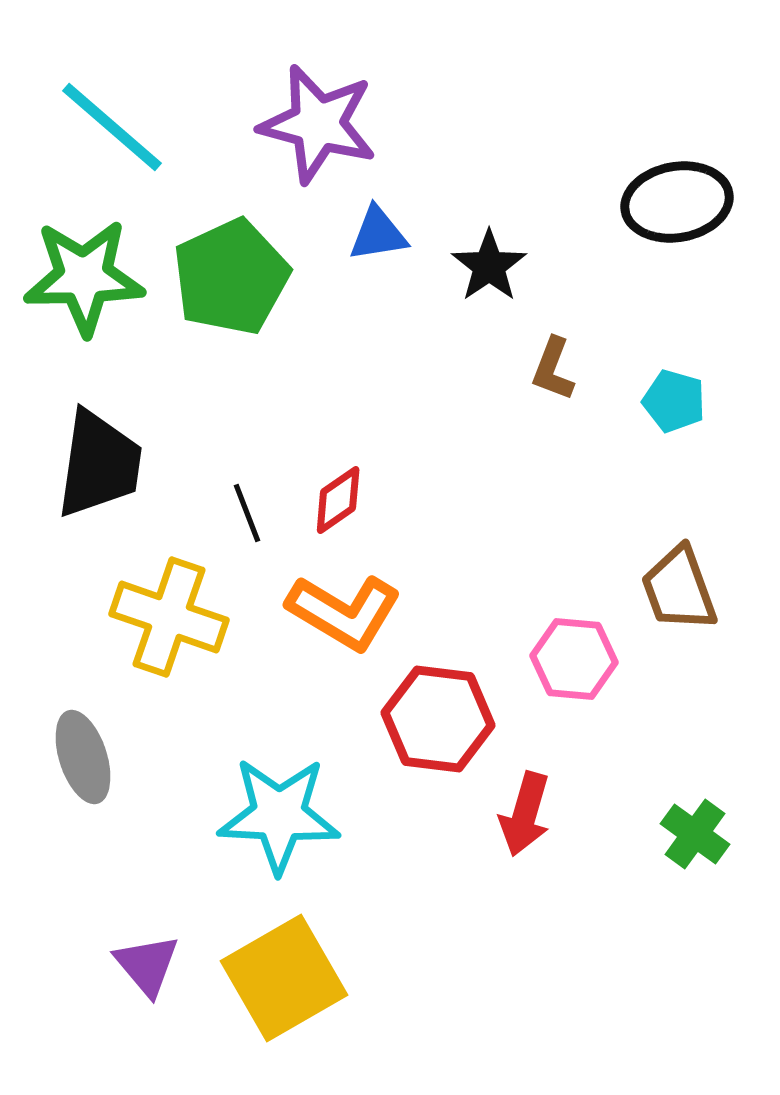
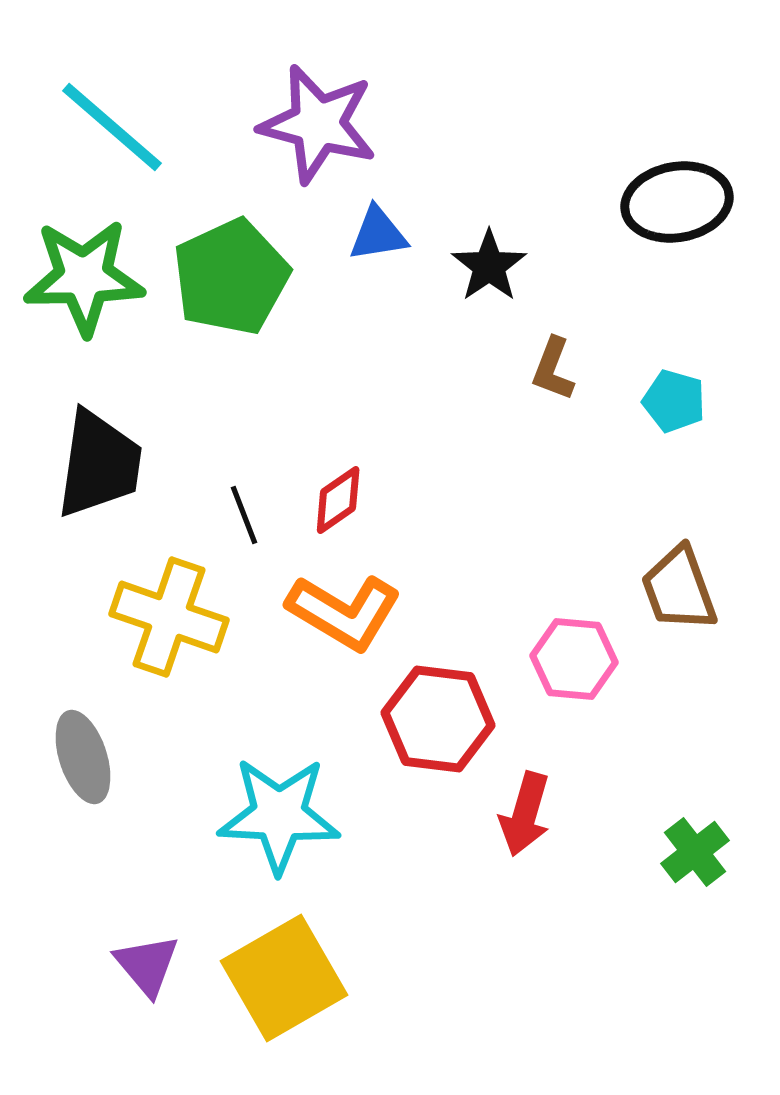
black line: moved 3 px left, 2 px down
green cross: moved 18 px down; rotated 16 degrees clockwise
